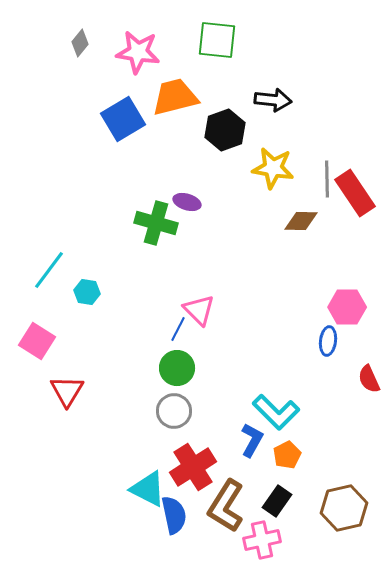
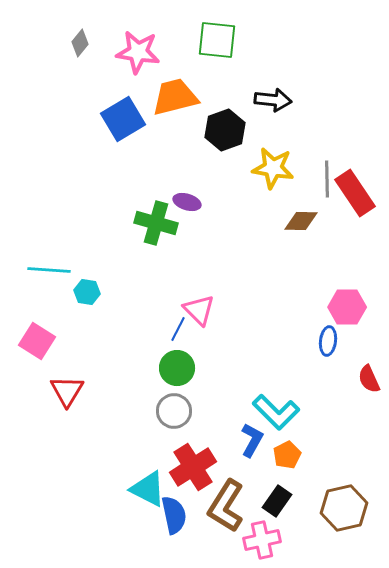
cyan line: rotated 57 degrees clockwise
